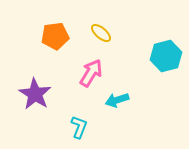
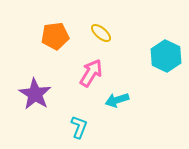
cyan hexagon: rotated 20 degrees counterclockwise
